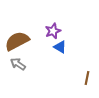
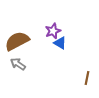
blue triangle: moved 4 px up
